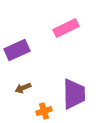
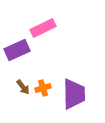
pink rectangle: moved 23 px left
brown arrow: moved 1 px up; rotated 105 degrees counterclockwise
orange cross: moved 1 px left, 23 px up
